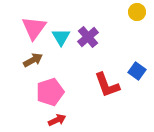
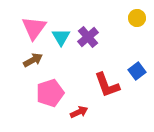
yellow circle: moved 6 px down
blue square: rotated 18 degrees clockwise
pink pentagon: moved 1 px down
red arrow: moved 22 px right, 8 px up
